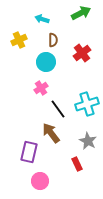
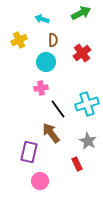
pink cross: rotated 24 degrees clockwise
